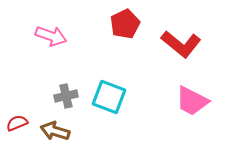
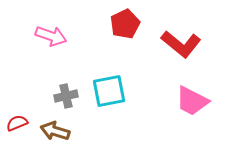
cyan square: moved 6 px up; rotated 32 degrees counterclockwise
